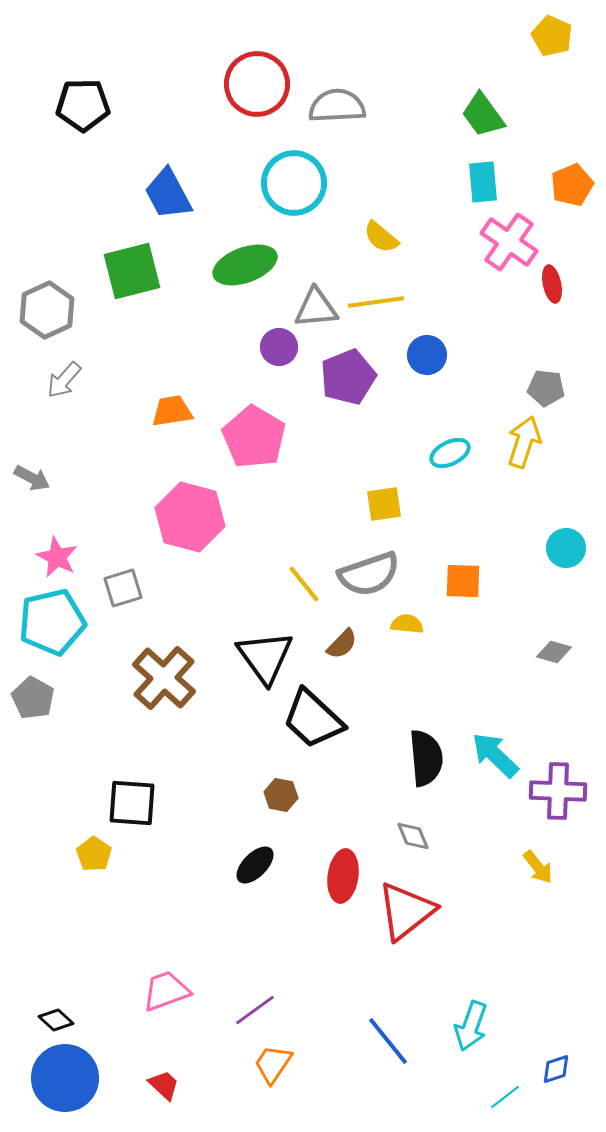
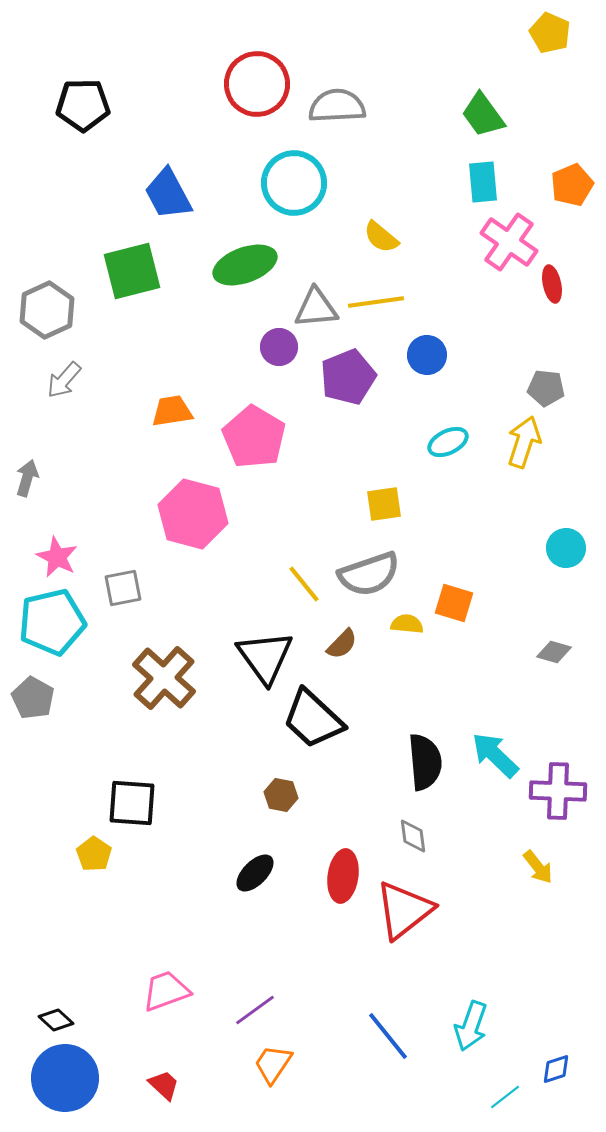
yellow pentagon at (552, 36): moved 2 px left, 3 px up
cyan ellipse at (450, 453): moved 2 px left, 11 px up
gray arrow at (32, 478): moved 5 px left; rotated 102 degrees counterclockwise
pink hexagon at (190, 517): moved 3 px right, 3 px up
orange square at (463, 581): moved 9 px left, 22 px down; rotated 15 degrees clockwise
gray square at (123, 588): rotated 6 degrees clockwise
black semicircle at (426, 758): moved 1 px left, 4 px down
gray diamond at (413, 836): rotated 15 degrees clockwise
black ellipse at (255, 865): moved 8 px down
red triangle at (406, 911): moved 2 px left, 1 px up
blue line at (388, 1041): moved 5 px up
